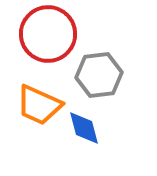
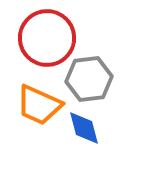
red circle: moved 1 px left, 4 px down
gray hexagon: moved 10 px left, 4 px down
